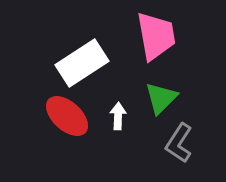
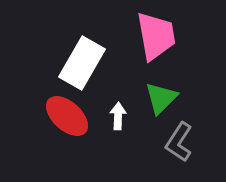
white rectangle: rotated 27 degrees counterclockwise
gray L-shape: moved 1 px up
